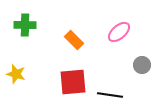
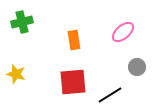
green cross: moved 3 px left, 3 px up; rotated 15 degrees counterclockwise
pink ellipse: moved 4 px right
orange rectangle: rotated 36 degrees clockwise
gray circle: moved 5 px left, 2 px down
black line: rotated 40 degrees counterclockwise
